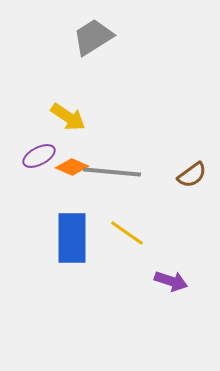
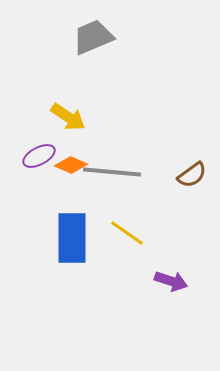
gray trapezoid: rotated 9 degrees clockwise
orange diamond: moved 1 px left, 2 px up
